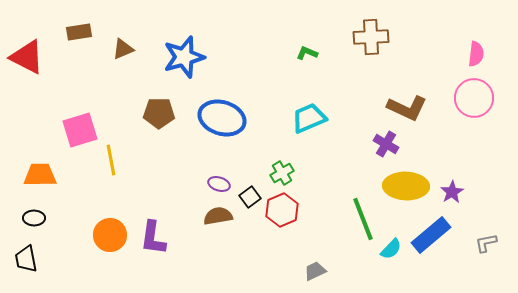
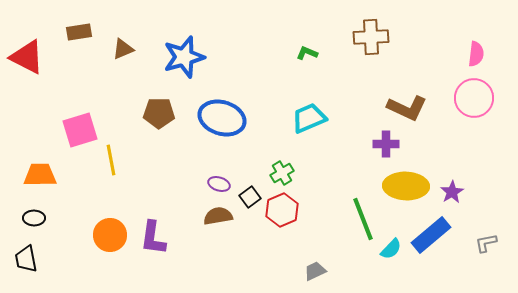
purple cross: rotated 30 degrees counterclockwise
